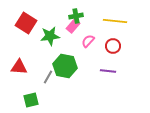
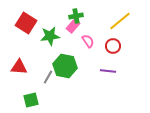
yellow line: moved 5 px right; rotated 45 degrees counterclockwise
pink semicircle: rotated 104 degrees clockwise
